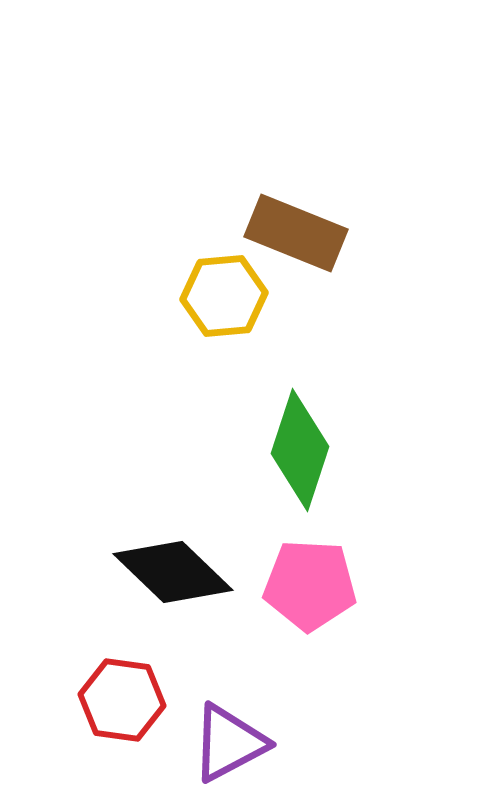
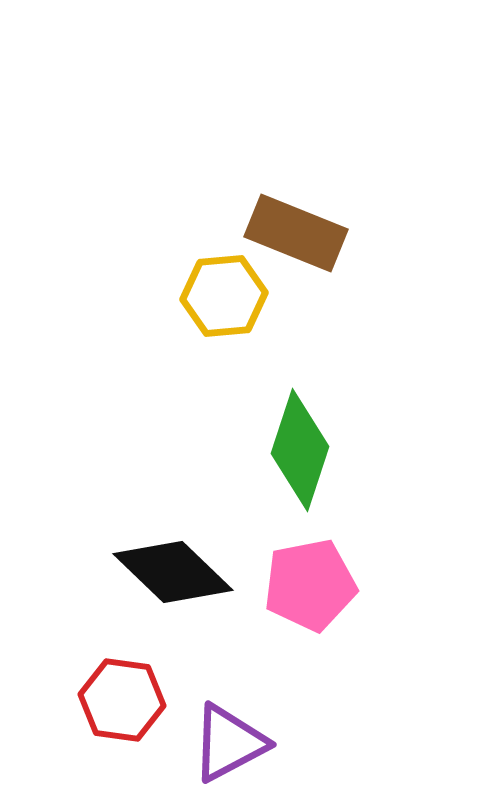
pink pentagon: rotated 14 degrees counterclockwise
